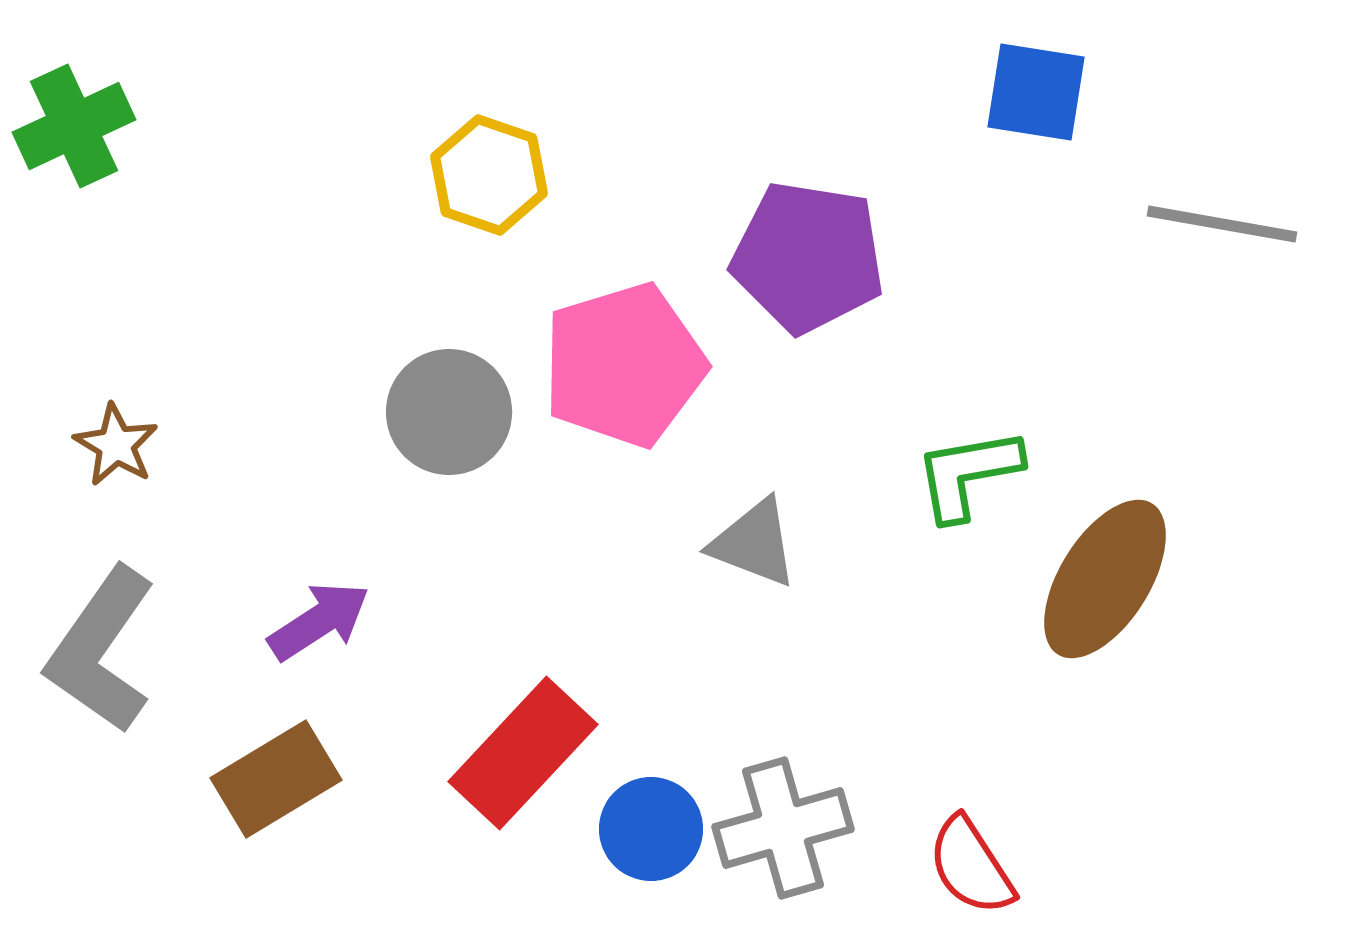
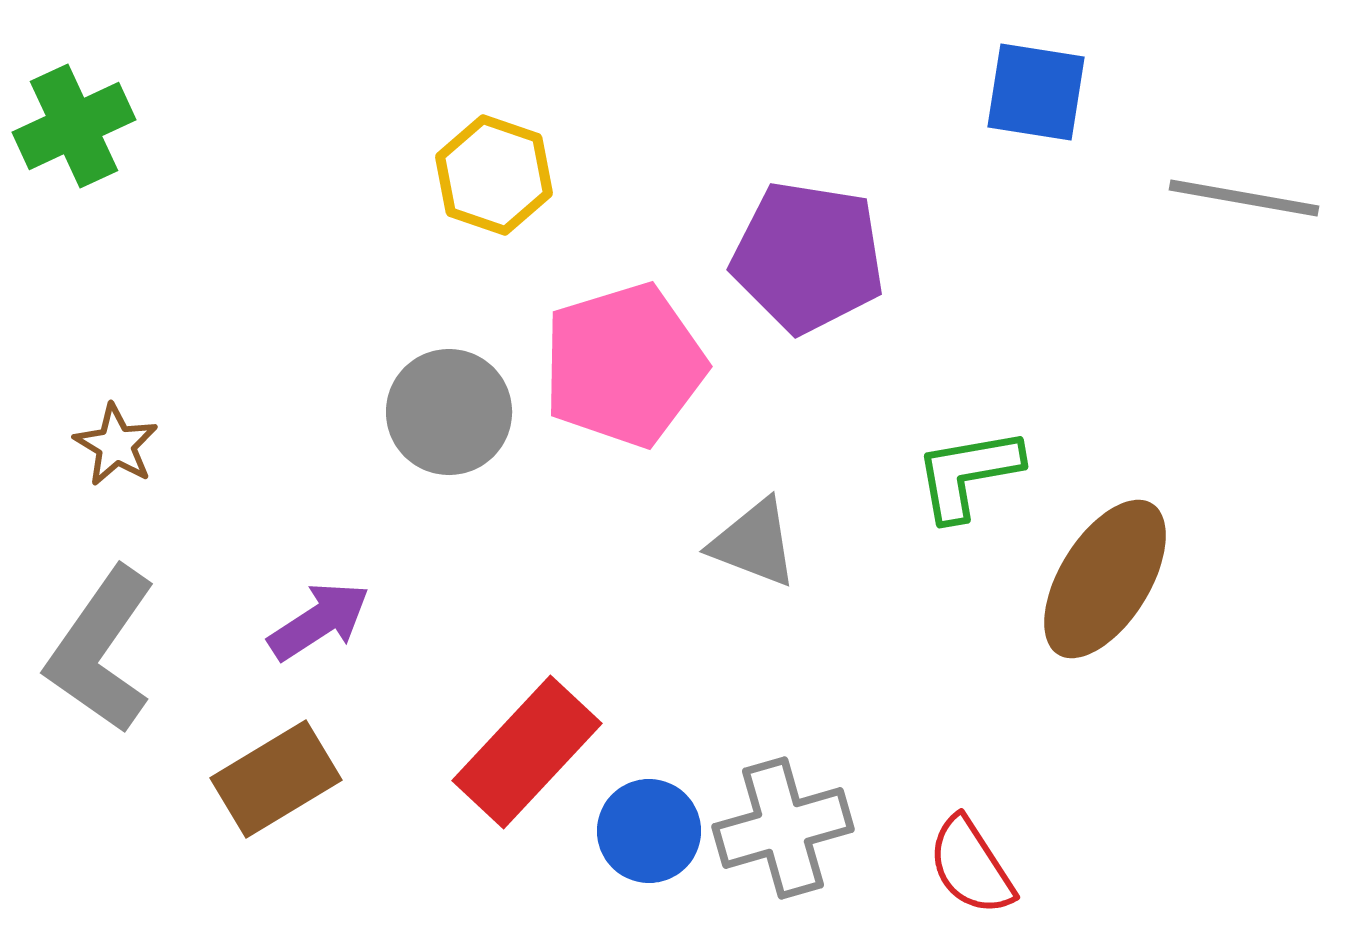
yellow hexagon: moved 5 px right
gray line: moved 22 px right, 26 px up
red rectangle: moved 4 px right, 1 px up
blue circle: moved 2 px left, 2 px down
